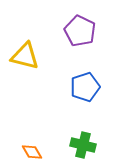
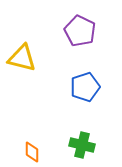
yellow triangle: moved 3 px left, 2 px down
green cross: moved 1 px left
orange diamond: rotated 30 degrees clockwise
